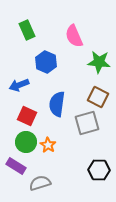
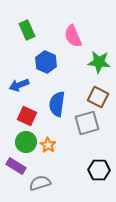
pink semicircle: moved 1 px left
